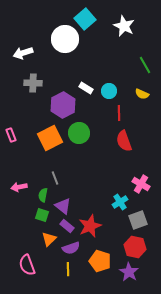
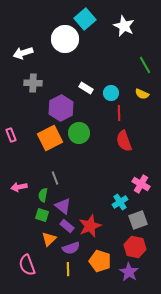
cyan circle: moved 2 px right, 2 px down
purple hexagon: moved 2 px left, 3 px down
